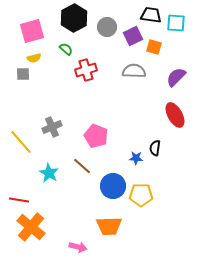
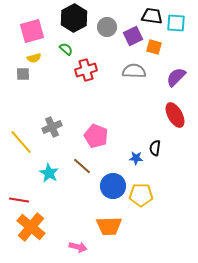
black trapezoid: moved 1 px right, 1 px down
